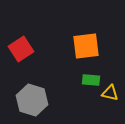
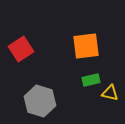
green rectangle: rotated 18 degrees counterclockwise
gray hexagon: moved 8 px right, 1 px down
